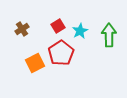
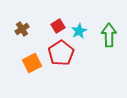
cyan star: moved 1 px left
orange square: moved 3 px left
